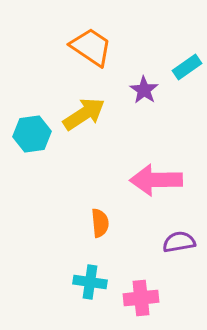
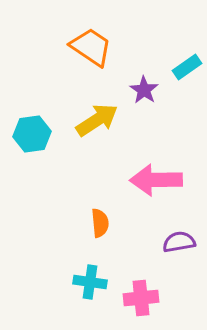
yellow arrow: moved 13 px right, 6 px down
